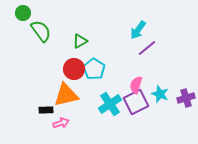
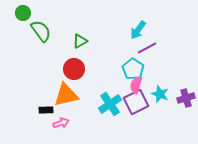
purple line: rotated 12 degrees clockwise
cyan pentagon: moved 39 px right
